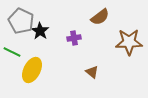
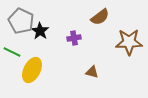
brown triangle: rotated 24 degrees counterclockwise
